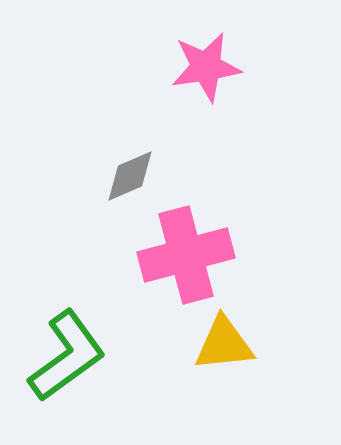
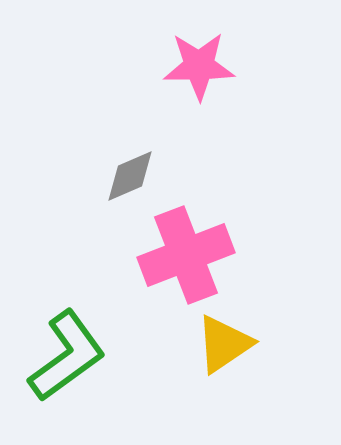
pink star: moved 7 px left, 1 px up; rotated 8 degrees clockwise
pink cross: rotated 6 degrees counterclockwise
yellow triangle: rotated 28 degrees counterclockwise
